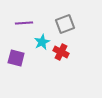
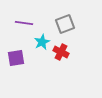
purple line: rotated 12 degrees clockwise
purple square: rotated 24 degrees counterclockwise
